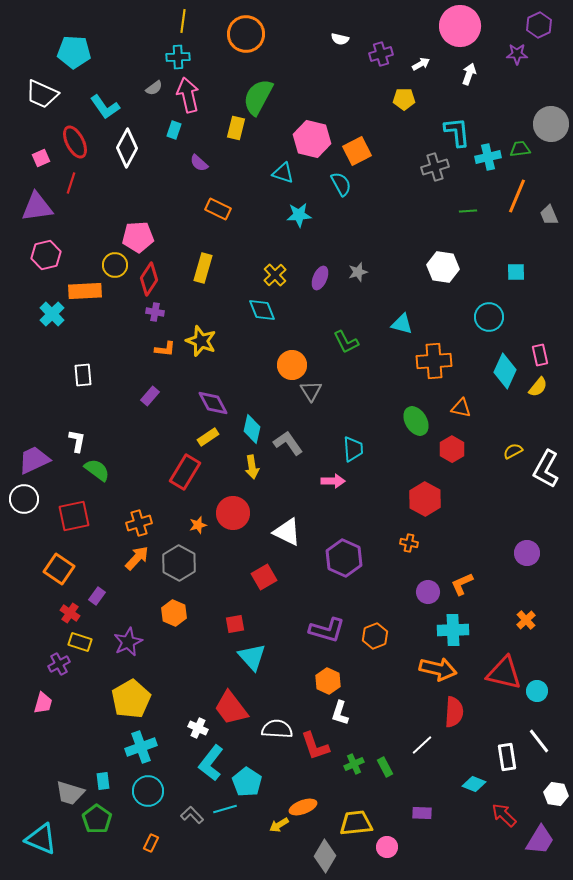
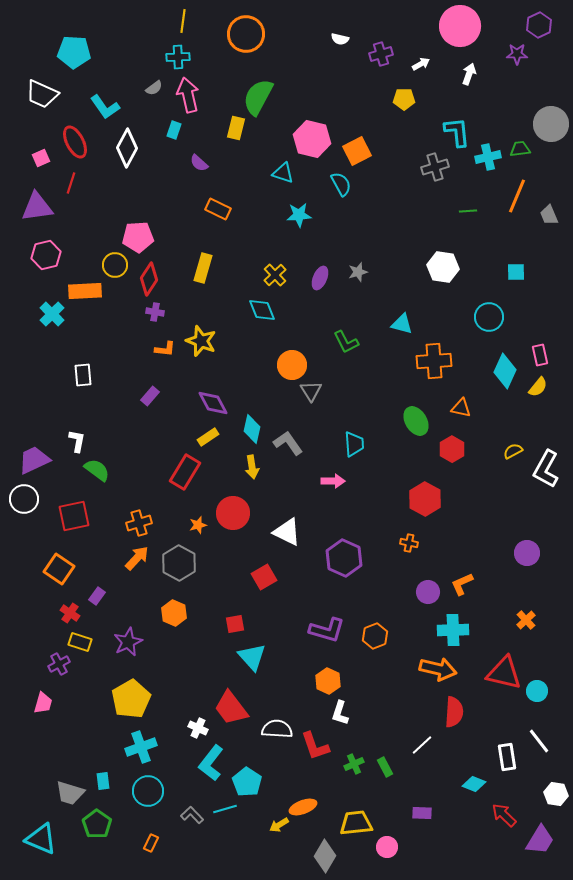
cyan trapezoid at (353, 449): moved 1 px right, 5 px up
green pentagon at (97, 819): moved 5 px down
